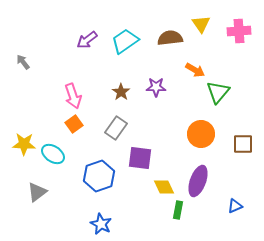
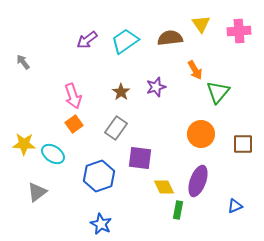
orange arrow: rotated 30 degrees clockwise
purple star: rotated 18 degrees counterclockwise
